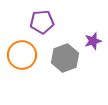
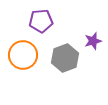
purple pentagon: moved 1 px left, 1 px up
orange circle: moved 1 px right
